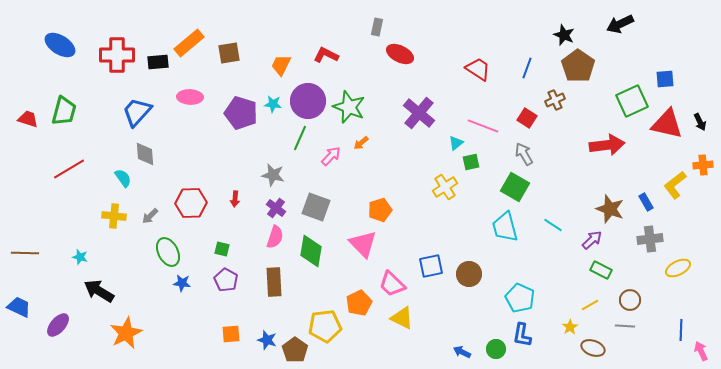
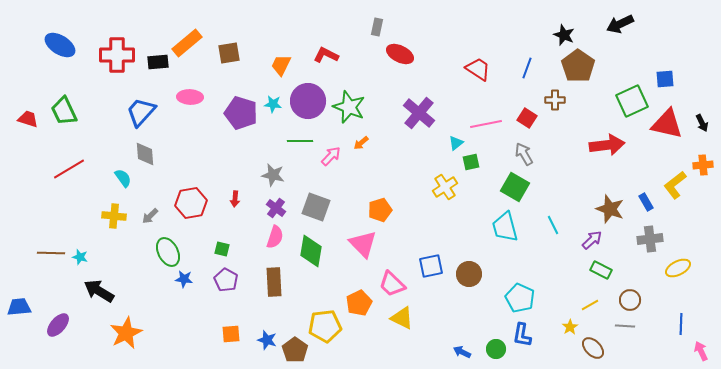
orange rectangle at (189, 43): moved 2 px left
brown cross at (555, 100): rotated 24 degrees clockwise
green trapezoid at (64, 111): rotated 140 degrees clockwise
blue trapezoid at (137, 112): moved 4 px right
black arrow at (700, 122): moved 2 px right, 1 px down
pink line at (483, 126): moved 3 px right, 2 px up; rotated 32 degrees counterclockwise
green line at (300, 138): moved 3 px down; rotated 65 degrees clockwise
red hexagon at (191, 203): rotated 8 degrees counterclockwise
cyan line at (553, 225): rotated 30 degrees clockwise
brown line at (25, 253): moved 26 px right
blue star at (182, 283): moved 2 px right, 4 px up
blue trapezoid at (19, 307): rotated 30 degrees counterclockwise
blue line at (681, 330): moved 6 px up
brown ellipse at (593, 348): rotated 25 degrees clockwise
